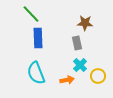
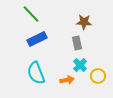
brown star: moved 1 px left, 1 px up
blue rectangle: moved 1 px left, 1 px down; rotated 66 degrees clockwise
